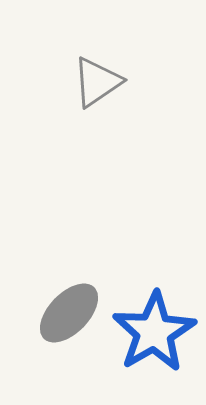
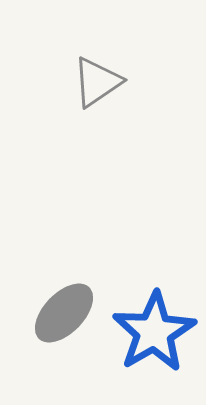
gray ellipse: moved 5 px left
